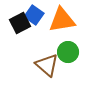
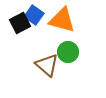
orange triangle: rotated 24 degrees clockwise
